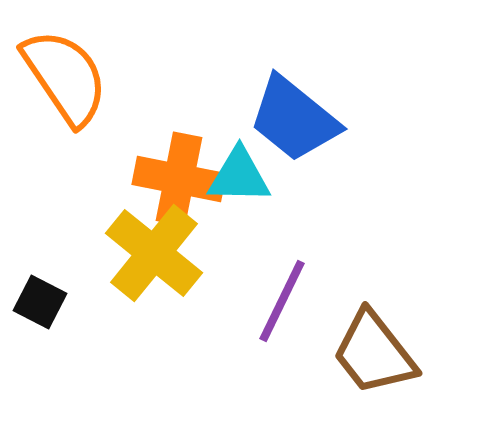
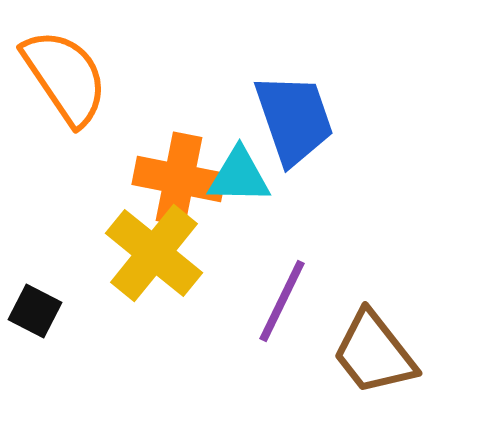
blue trapezoid: rotated 148 degrees counterclockwise
black square: moved 5 px left, 9 px down
